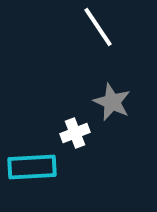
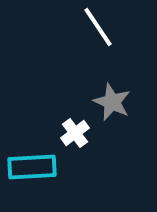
white cross: rotated 16 degrees counterclockwise
